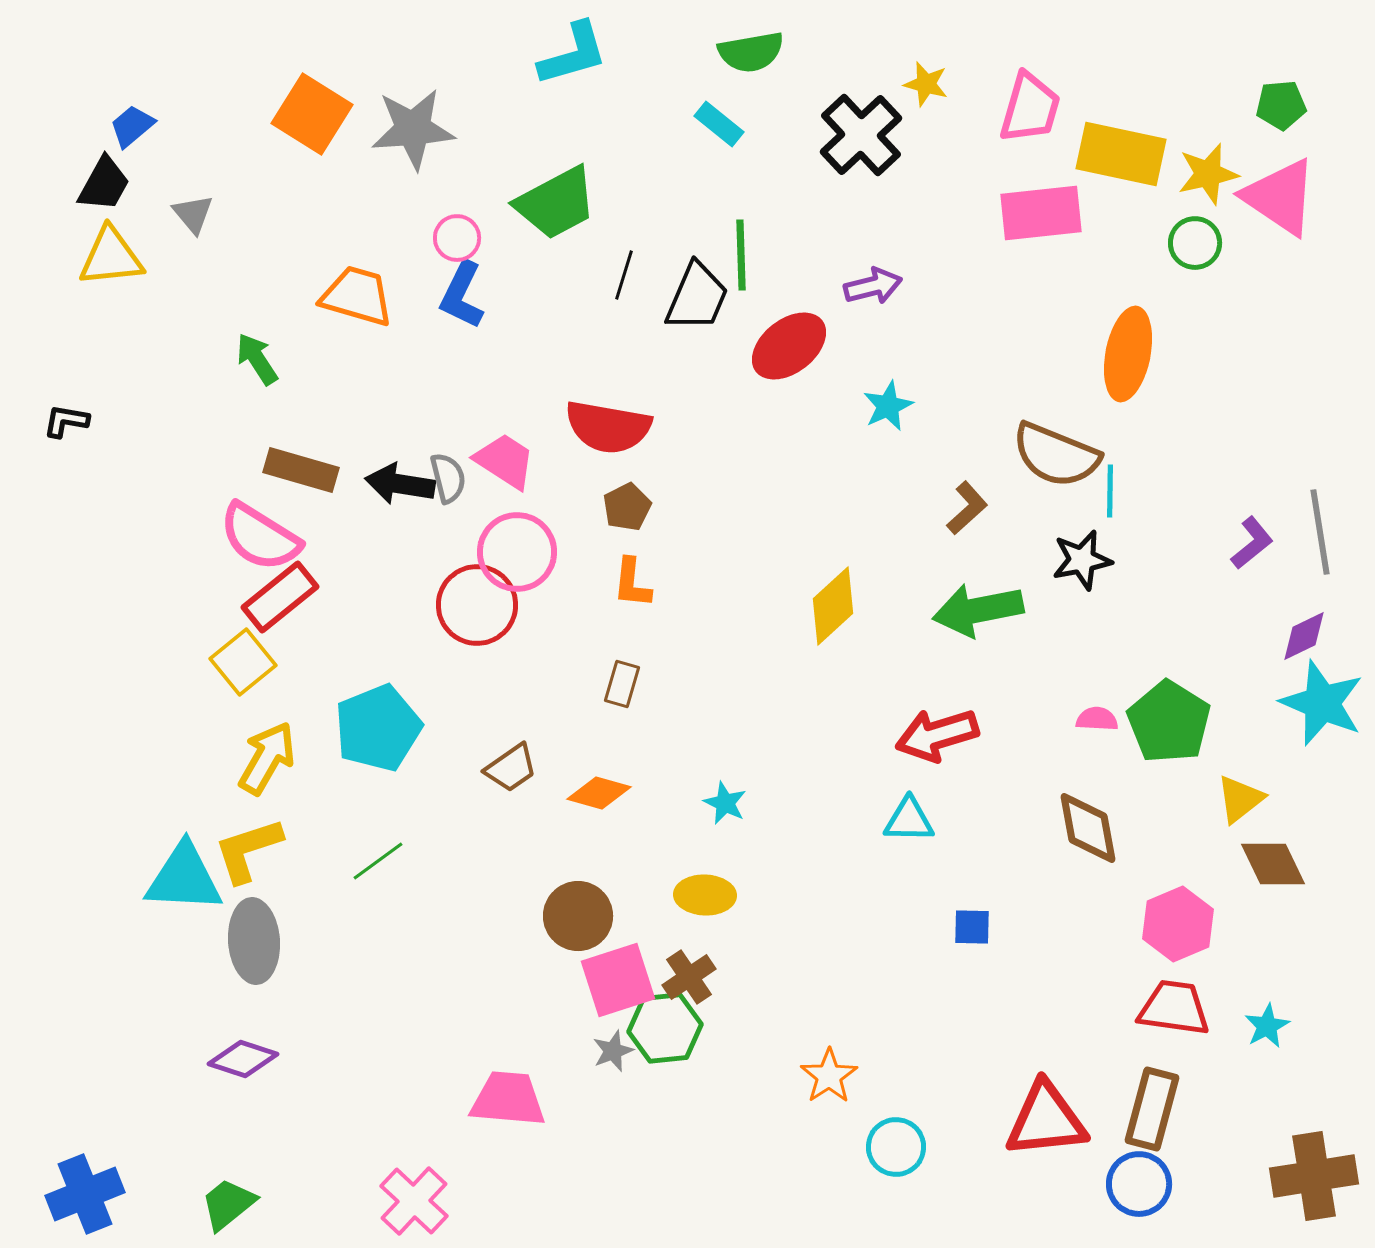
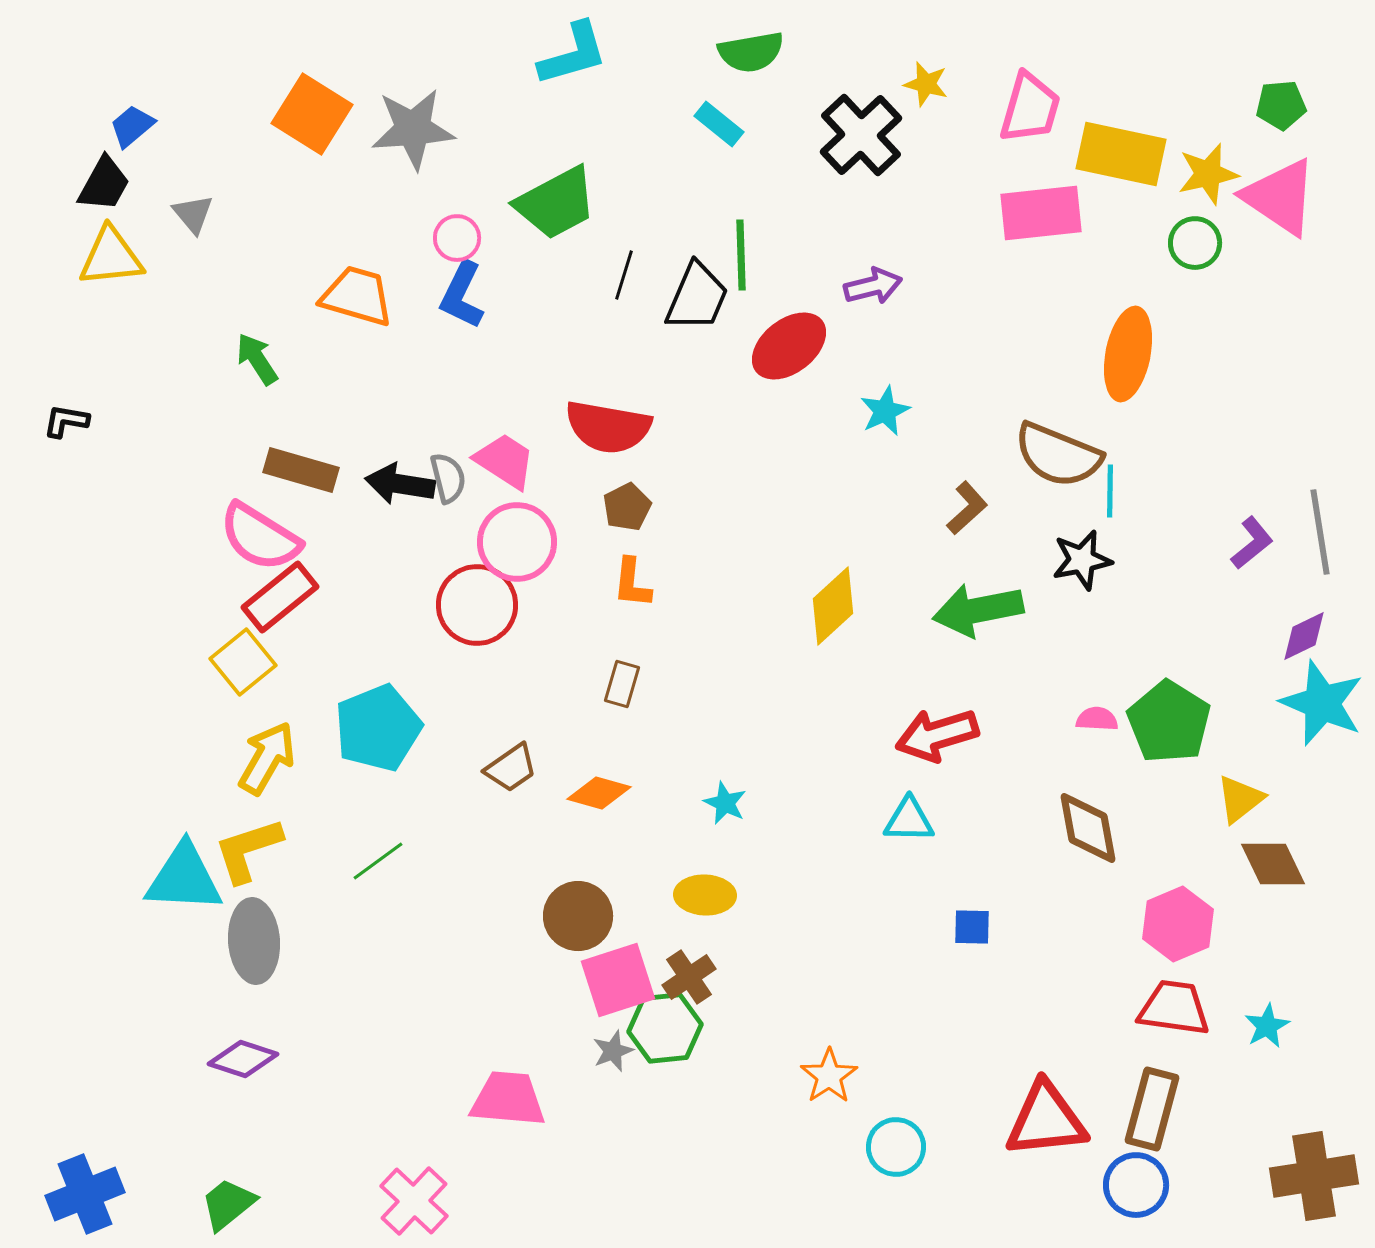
cyan star at (888, 406): moved 3 px left, 5 px down
brown semicircle at (1056, 455): moved 2 px right
pink circle at (517, 552): moved 10 px up
blue circle at (1139, 1184): moved 3 px left, 1 px down
